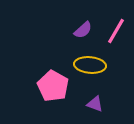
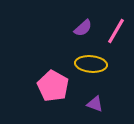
purple semicircle: moved 2 px up
yellow ellipse: moved 1 px right, 1 px up
